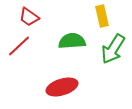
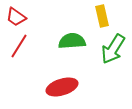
red trapezoid: moved 13 px left
red line: rotated 15 degrees counterclockwise
